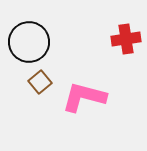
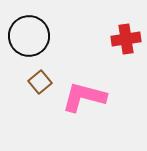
black circle: moved 6 px up
